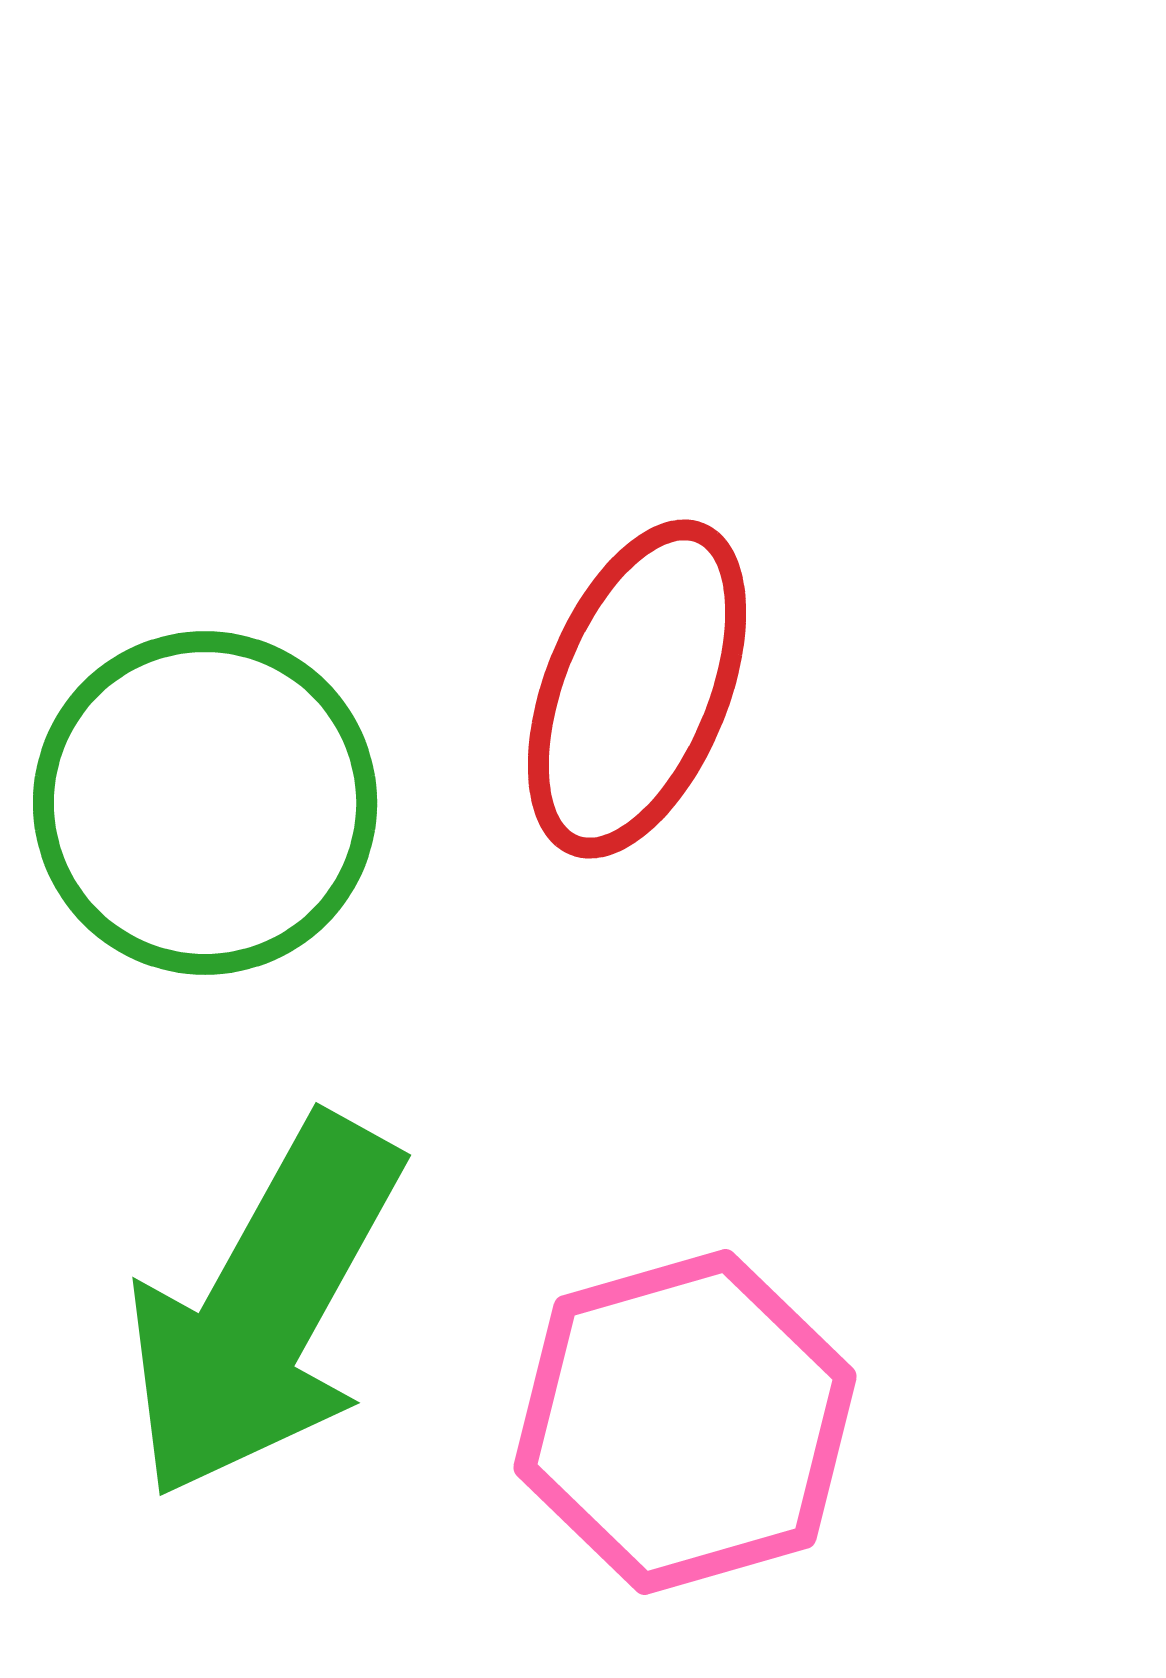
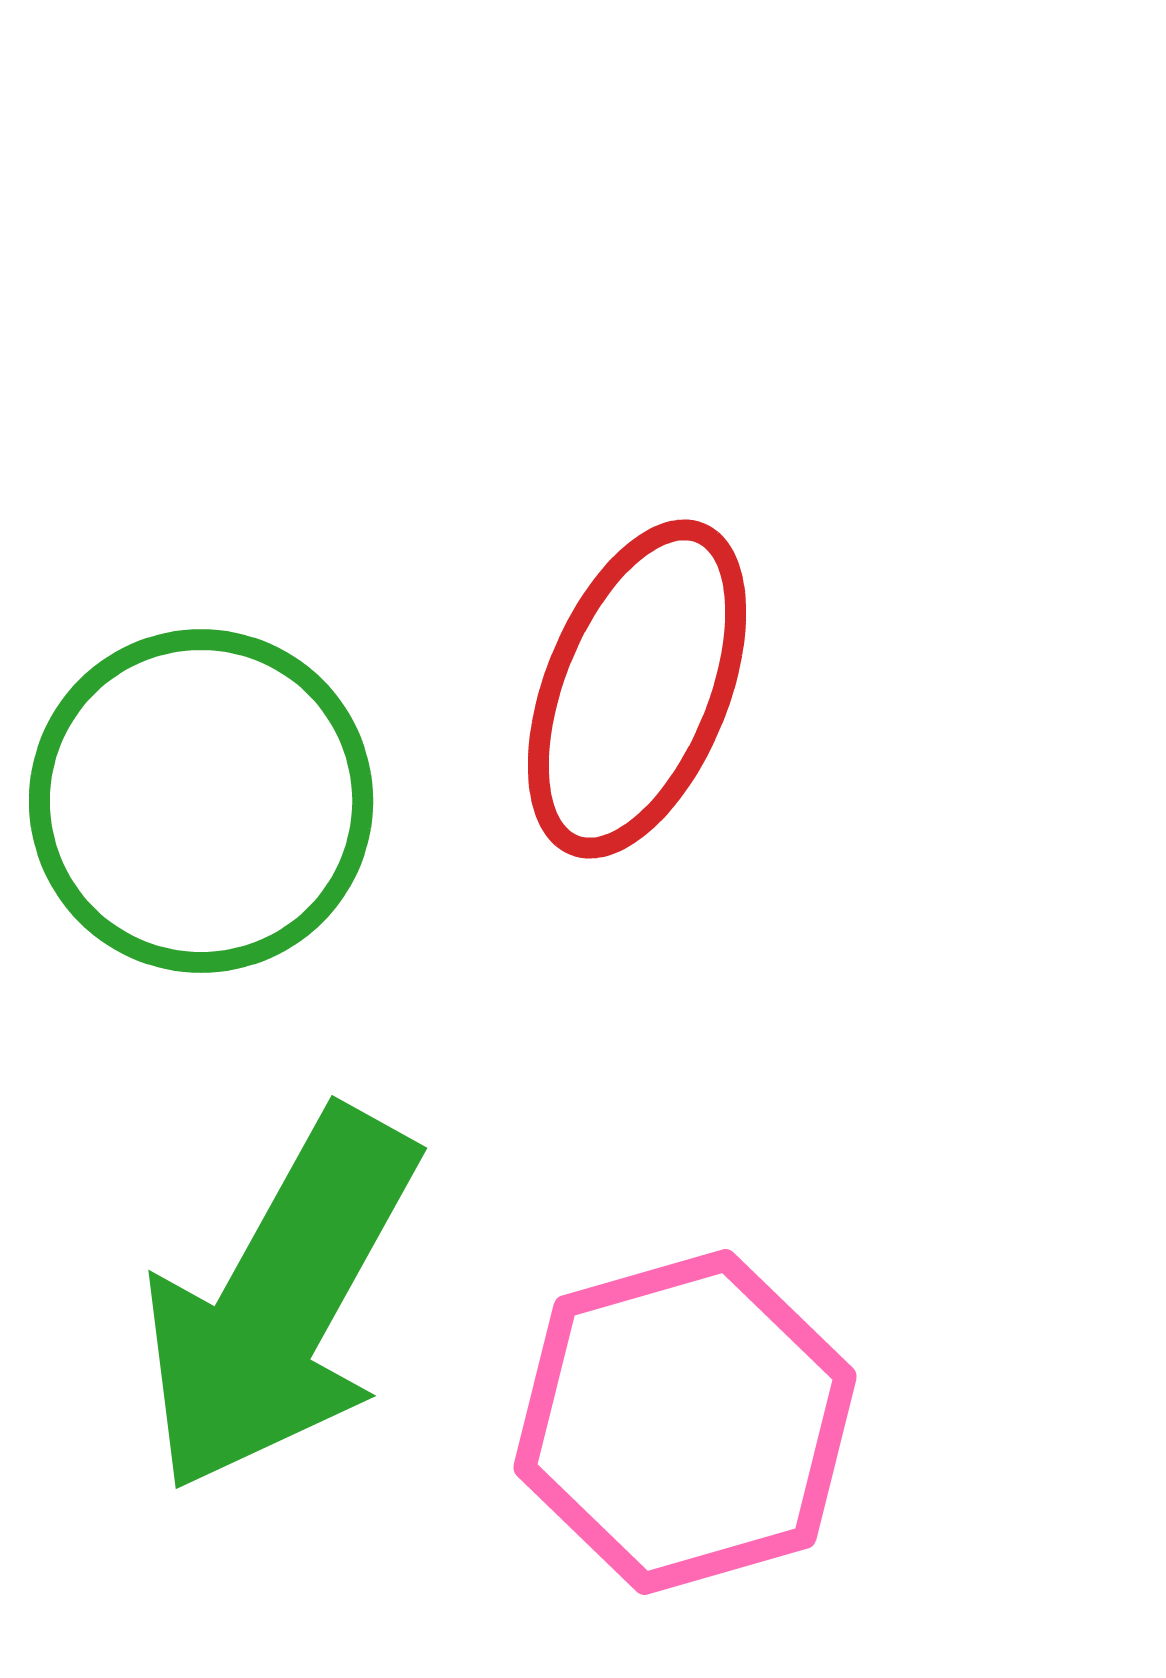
green circle: moved 4 px left, 2 px up
green arrow: moved 16 px right, 7 px up
